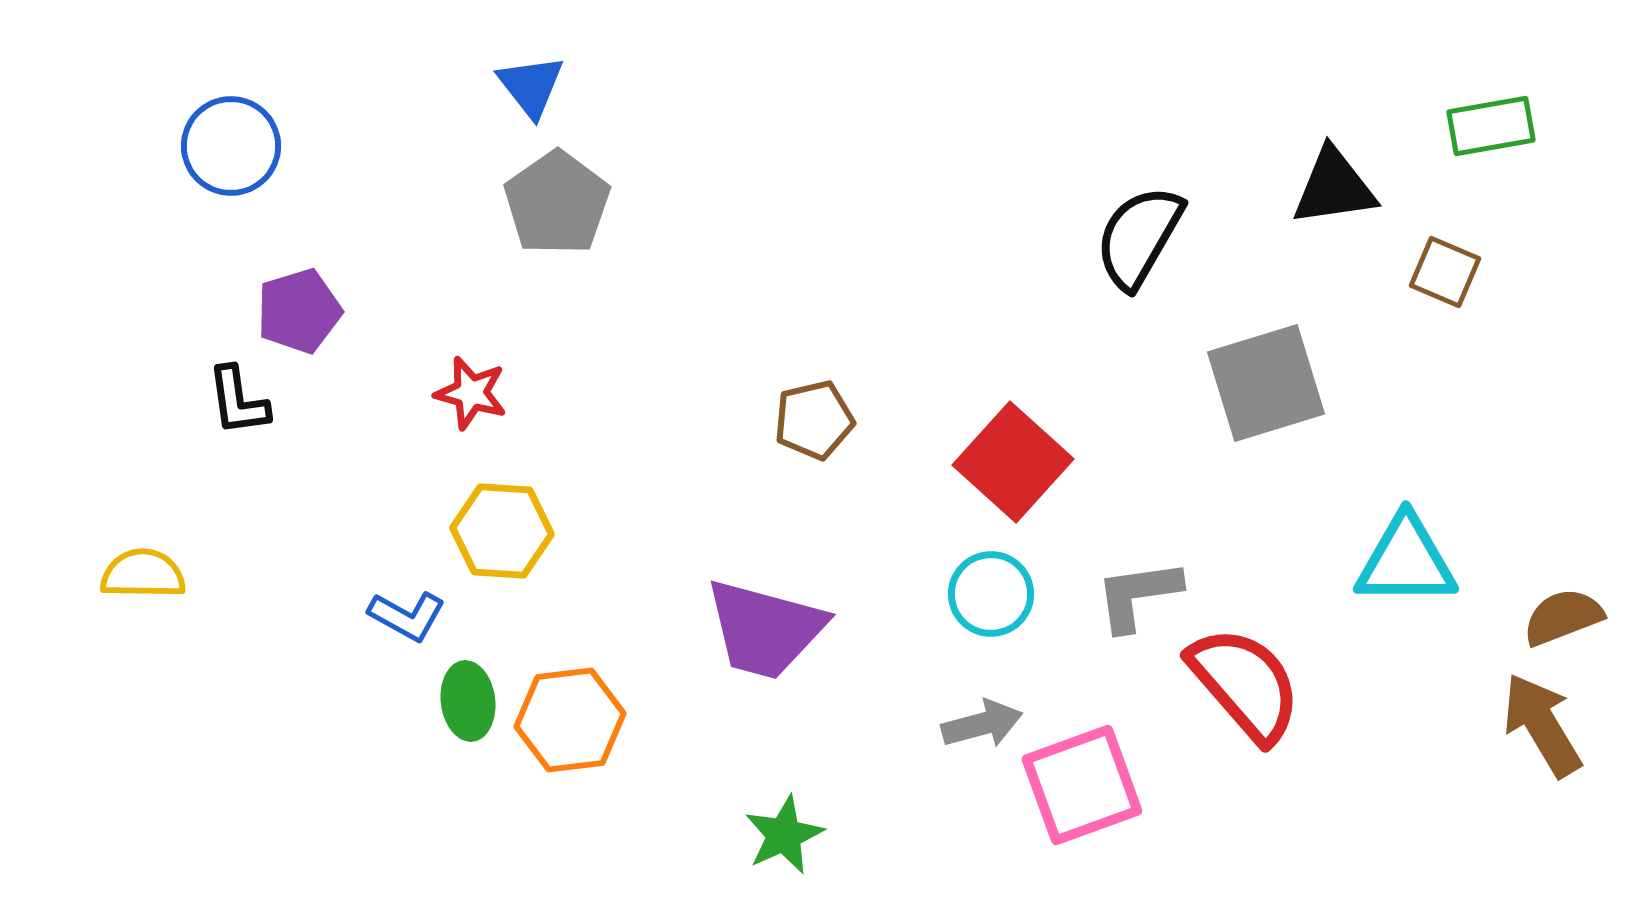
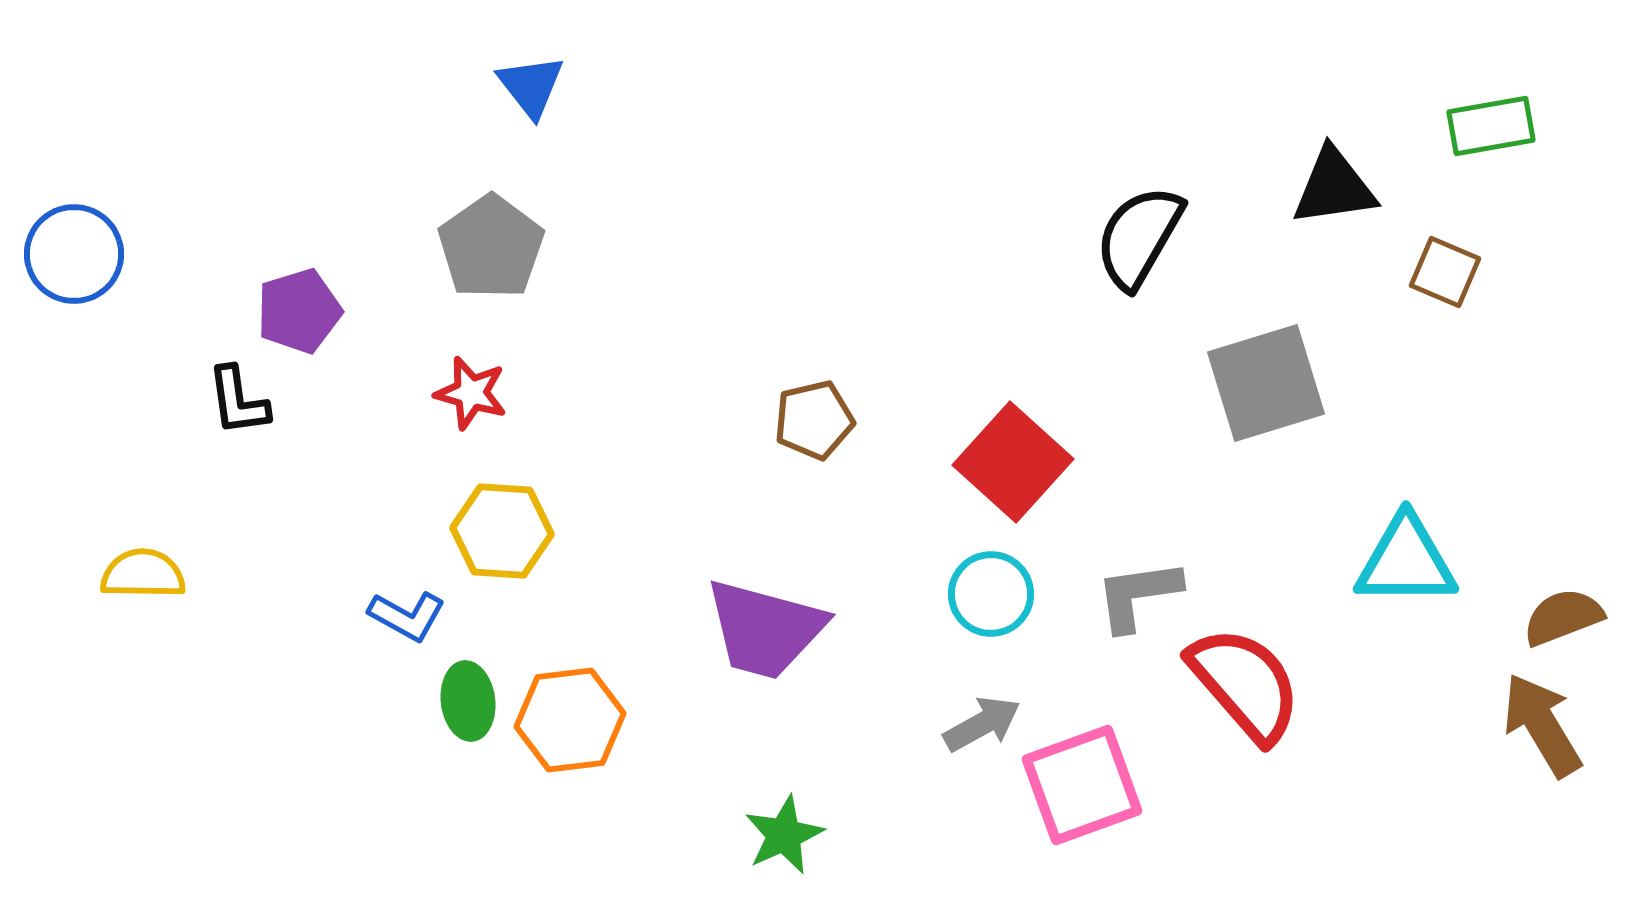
blue circle: moved 157 px left, 108 px down
gray pentagon: moved 66 px left, 44 px down
gray arrow: rotated 14 degrees counterclockwise
